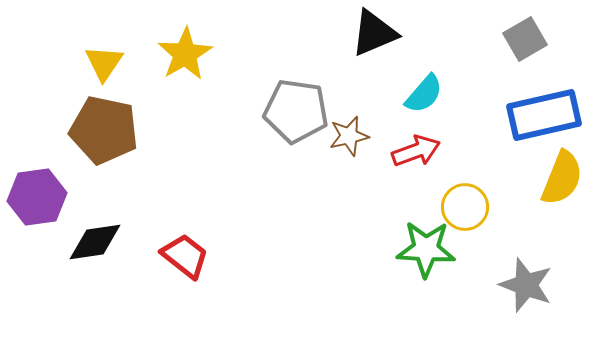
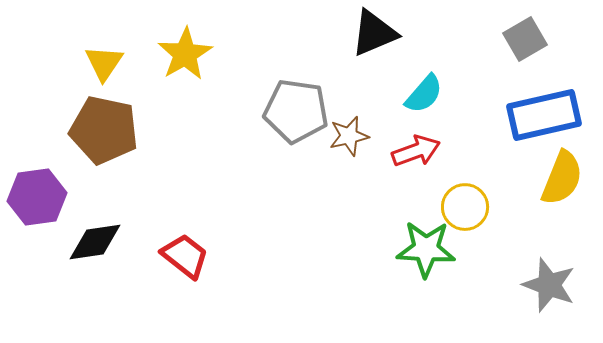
gray star: moved 23 px right
